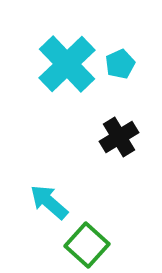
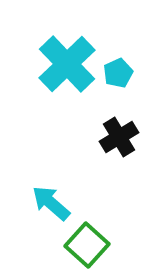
cyan pentagon: moved 2 px left, 9 px down
cyan arrow: moved 2 px right, 1 px down
